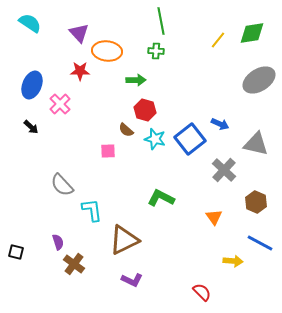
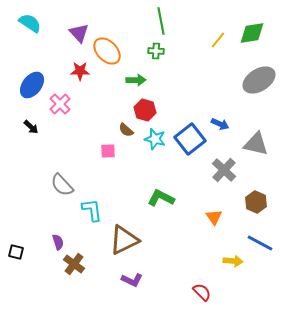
orange ellipse: rotated 40 degrees clockwise
blue ellipse: rotated 16 degrees clockwise
